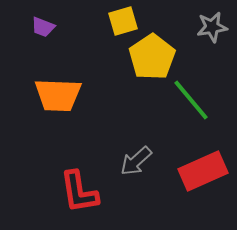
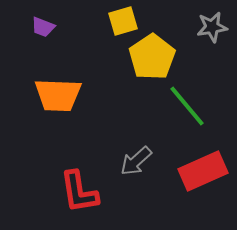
green line: moved 4 px left, 6 px down
